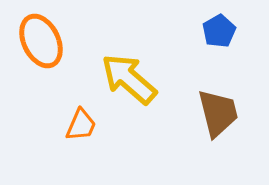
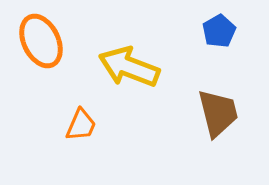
yellow arrow: moved 12 px up; rotated 20 degrees counterclockwise
